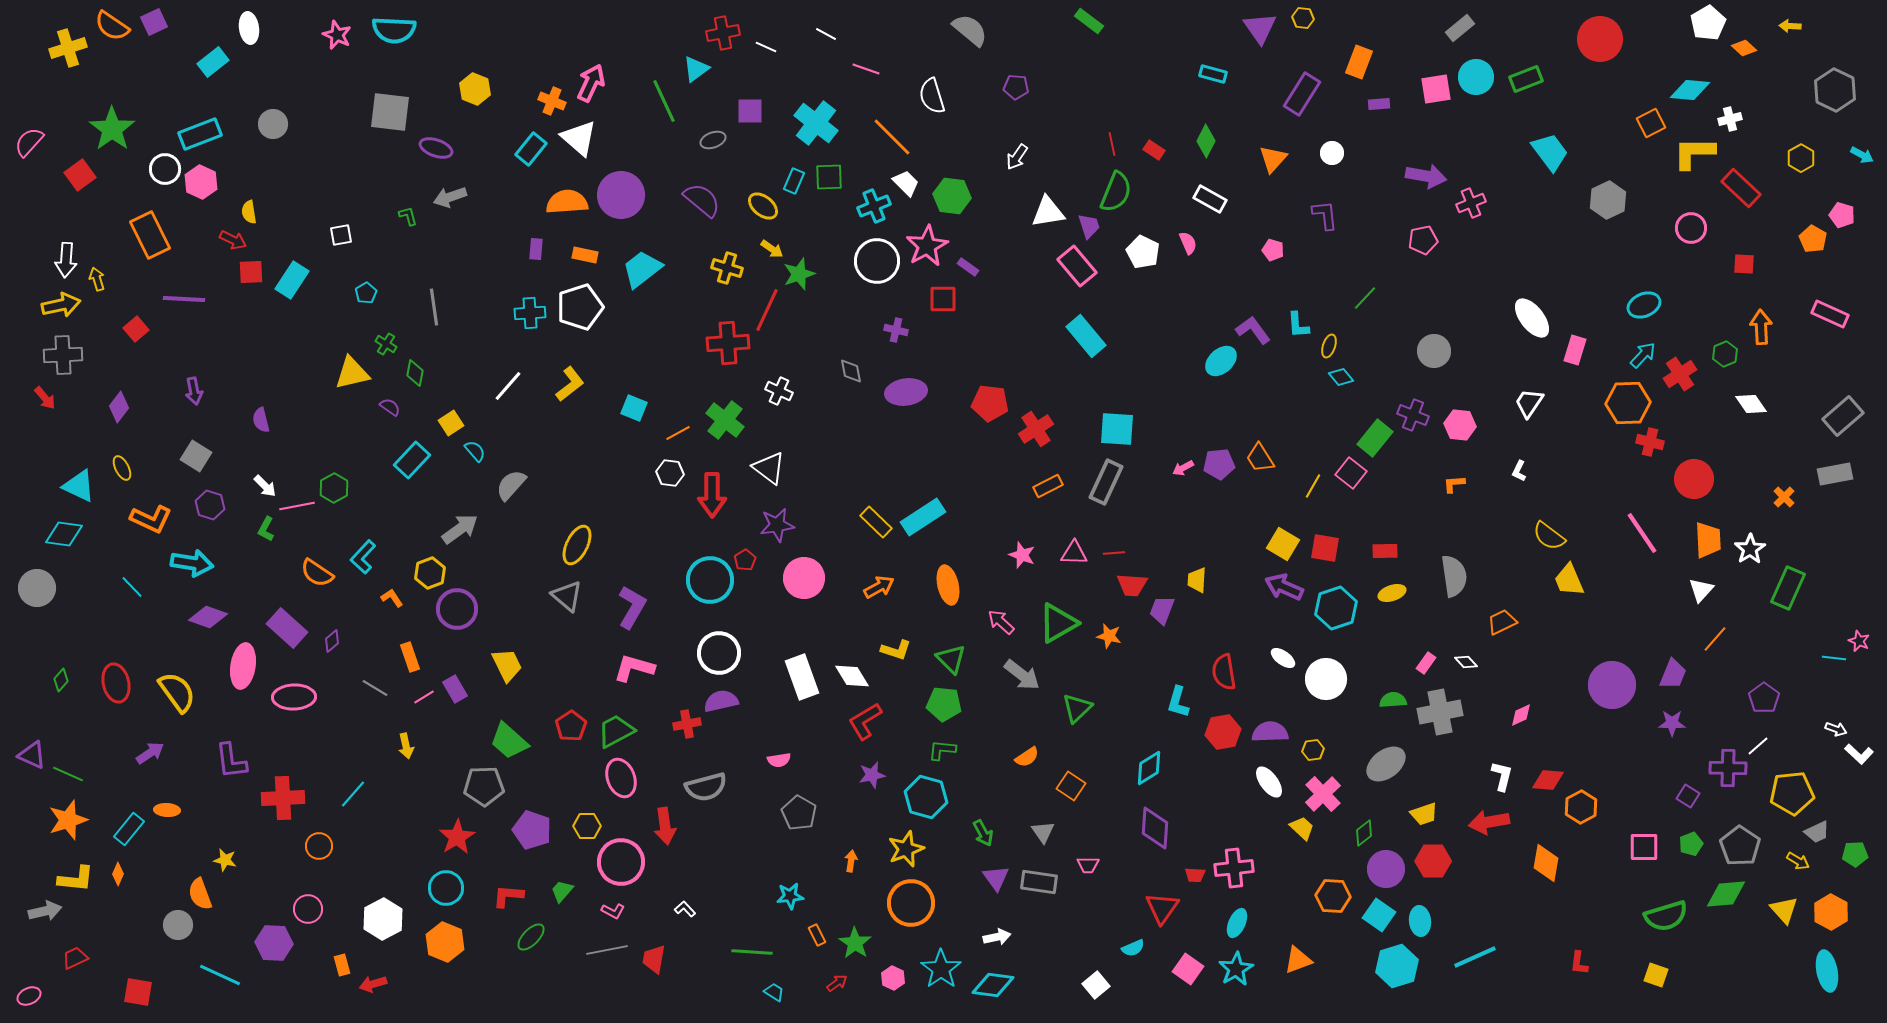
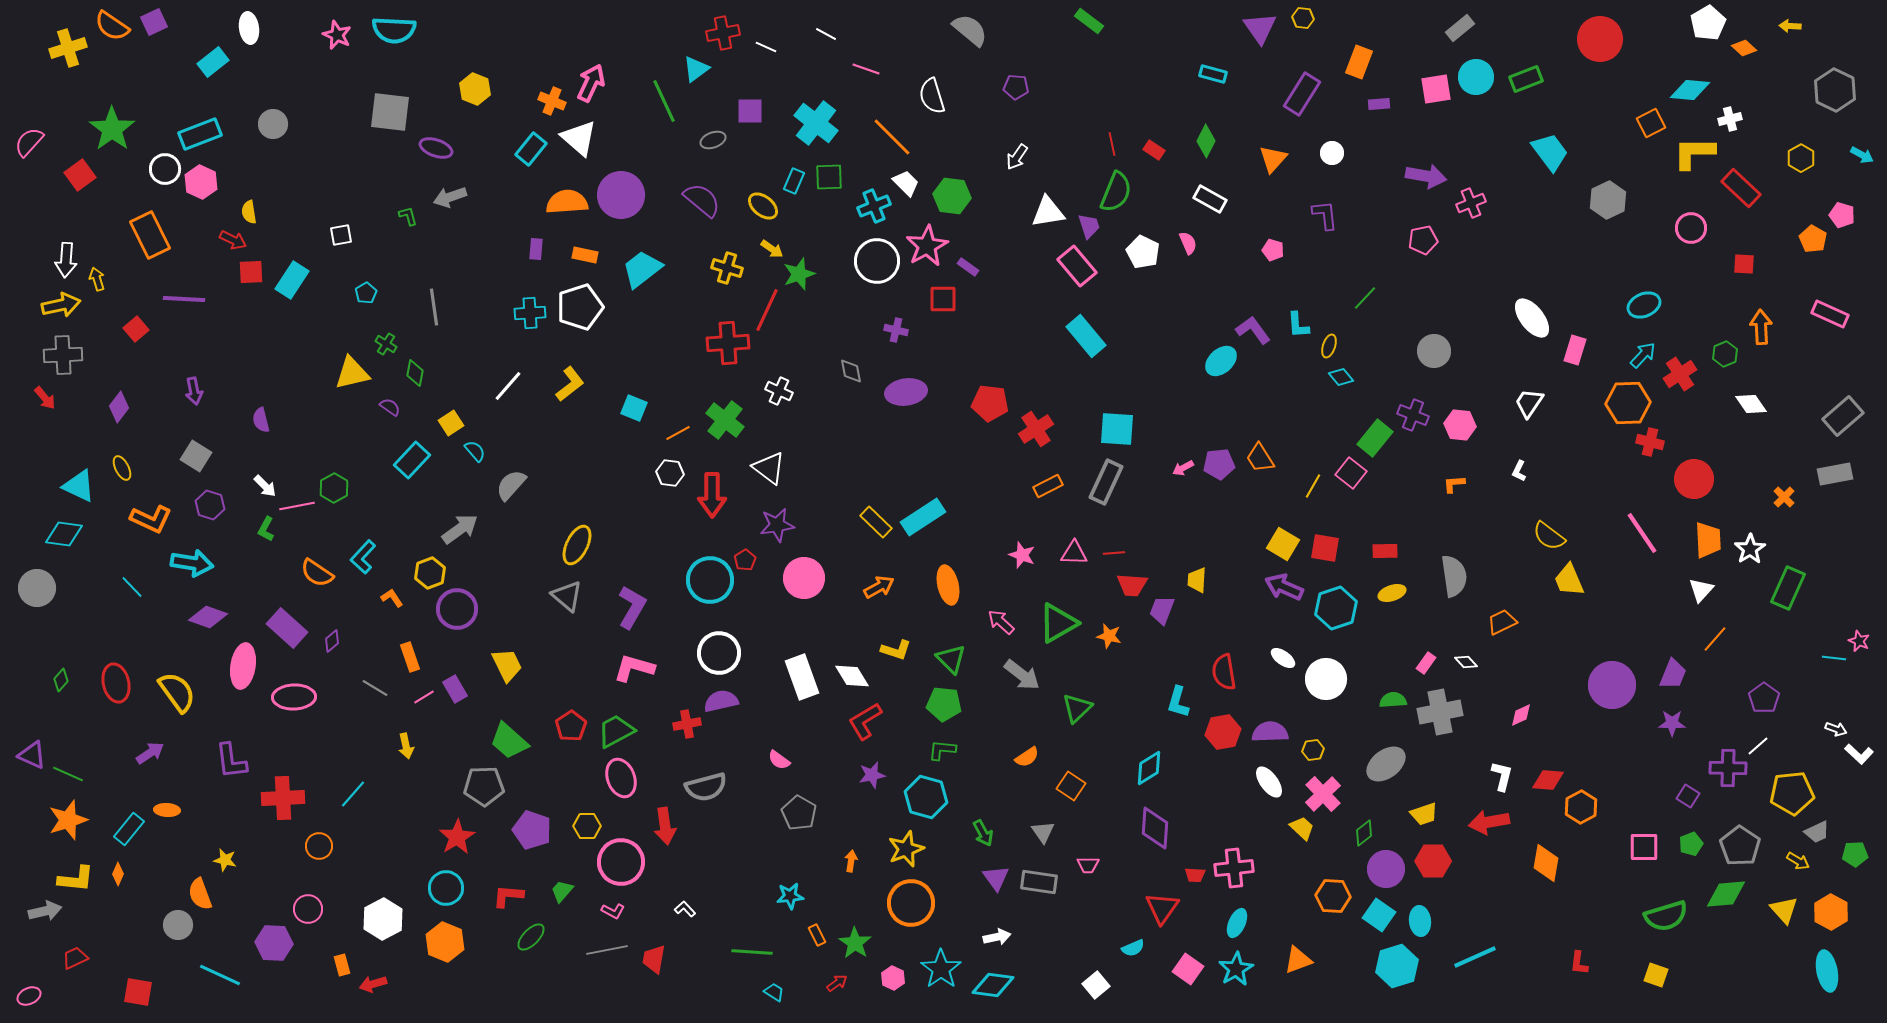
pink semicircle at (779, 760): rotated 45 degrees clockwise
